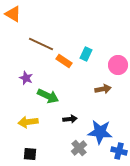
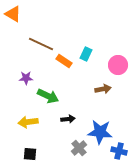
purple star: rotated 24 degrees counterclockwise
black arrow: moved 2 px left
